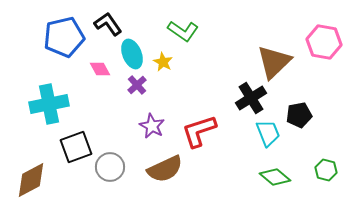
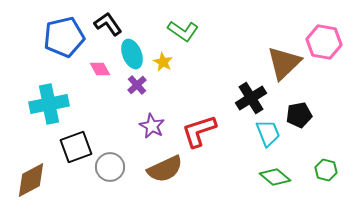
brown triangle: moved 10 px right, 1 px down
